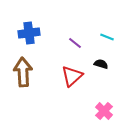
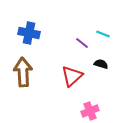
blue cross: rotated 20 degrees clockwise
cyan line: moved 4 px left, 3 px up
purple line: moved 7 px right
pink cross: moved 14 px left; rotated 24 degrees clockwise
